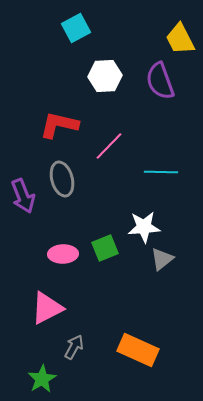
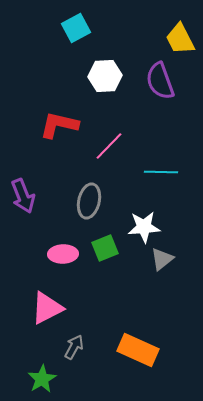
gray ellipse: moved 27 px right, 22 px down; rotated 28 degrees clockwise
